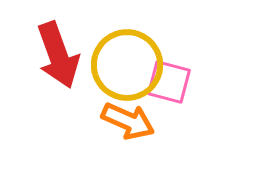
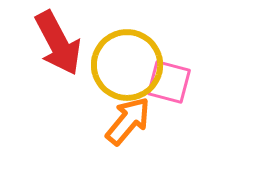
red arrow: moved 12 px up; rotated 8 degrees counterclockwise
orange arrow: rotated 74 degrees counterclockwise
